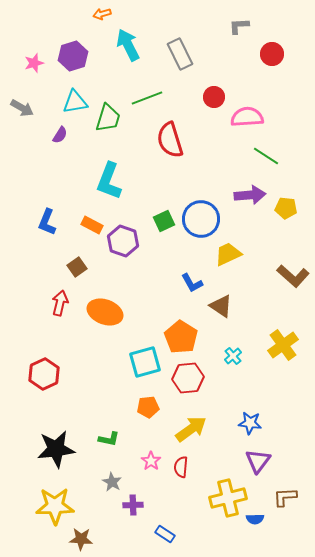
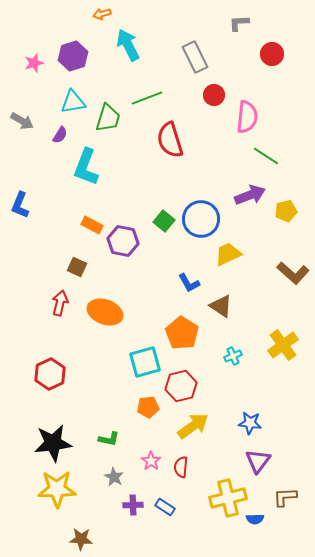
gray L-shape at (239, 26): moved 3 px up
gray rectangle at (180, 54): moved 15 px right, 3 px down
red circle at (214, 97): moved 2 px up
cyan triangle at (75, 102): moved 2 px left
gray arrow at (22, 108): moved 13 px down
pink semicircle at (247, 117): rotated 100 degrees clockwise
cyan L-shape at (109, 181): moved 23 px left, 14 px up
purple arrow at (250, 195): rotated 16 degrees counterclockwise
yellow pentagon at (286, 208): moved 3 px down; rotated 20 degrees counterclockwise
green square at (164, 221): rotated 25 degrees counterclockwise
blue L-shape at (47, 222): moved 27 px left, 17 px up
purple hexagon at (123, 241): rotated 8 degrees counterclockwise
brown square at (77, 267): rotated 30 degrees counterclockwise
brown L-shape at (293, 276): moved 3 px up
blue L-shape at (192, 283): moved 3 px left
orange pentagon at (181, 337): moved 1 px right, 4 px up
cyan cross at (233, 356): rotated 18 degrees clockwise
red hexagon at (44, 374): moved 6 px right
red hexagon at (188, 378): moved 7 px left, 8 px down; rotated 8 degrees counterclockwise
yellow arrow at (191, 429): moved 2 px right, 3 px up
black star at (56, 449): moved 3 px left, 6 px up
gray star at (112, 482): moved 2 px right, 5 px up
yellow star at (55, 506): moved 2 px right, 17 px up
blue rectangle at (165, 534): moved 27 px up
